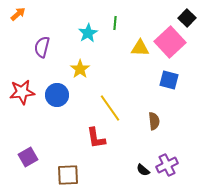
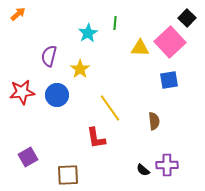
purple semicircle: moved 7 px right, 9 px down
blue square: rotated 24 degrees counterclockwise
purple cross: rotated 25 degrees clockwise
